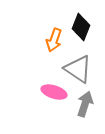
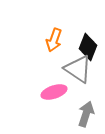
black diamond: moved 7 px right, 20 px down
pink ellipse: rotated 35 degrees counterclockwise
gray arrow: moved 1 px right, 10 px down
